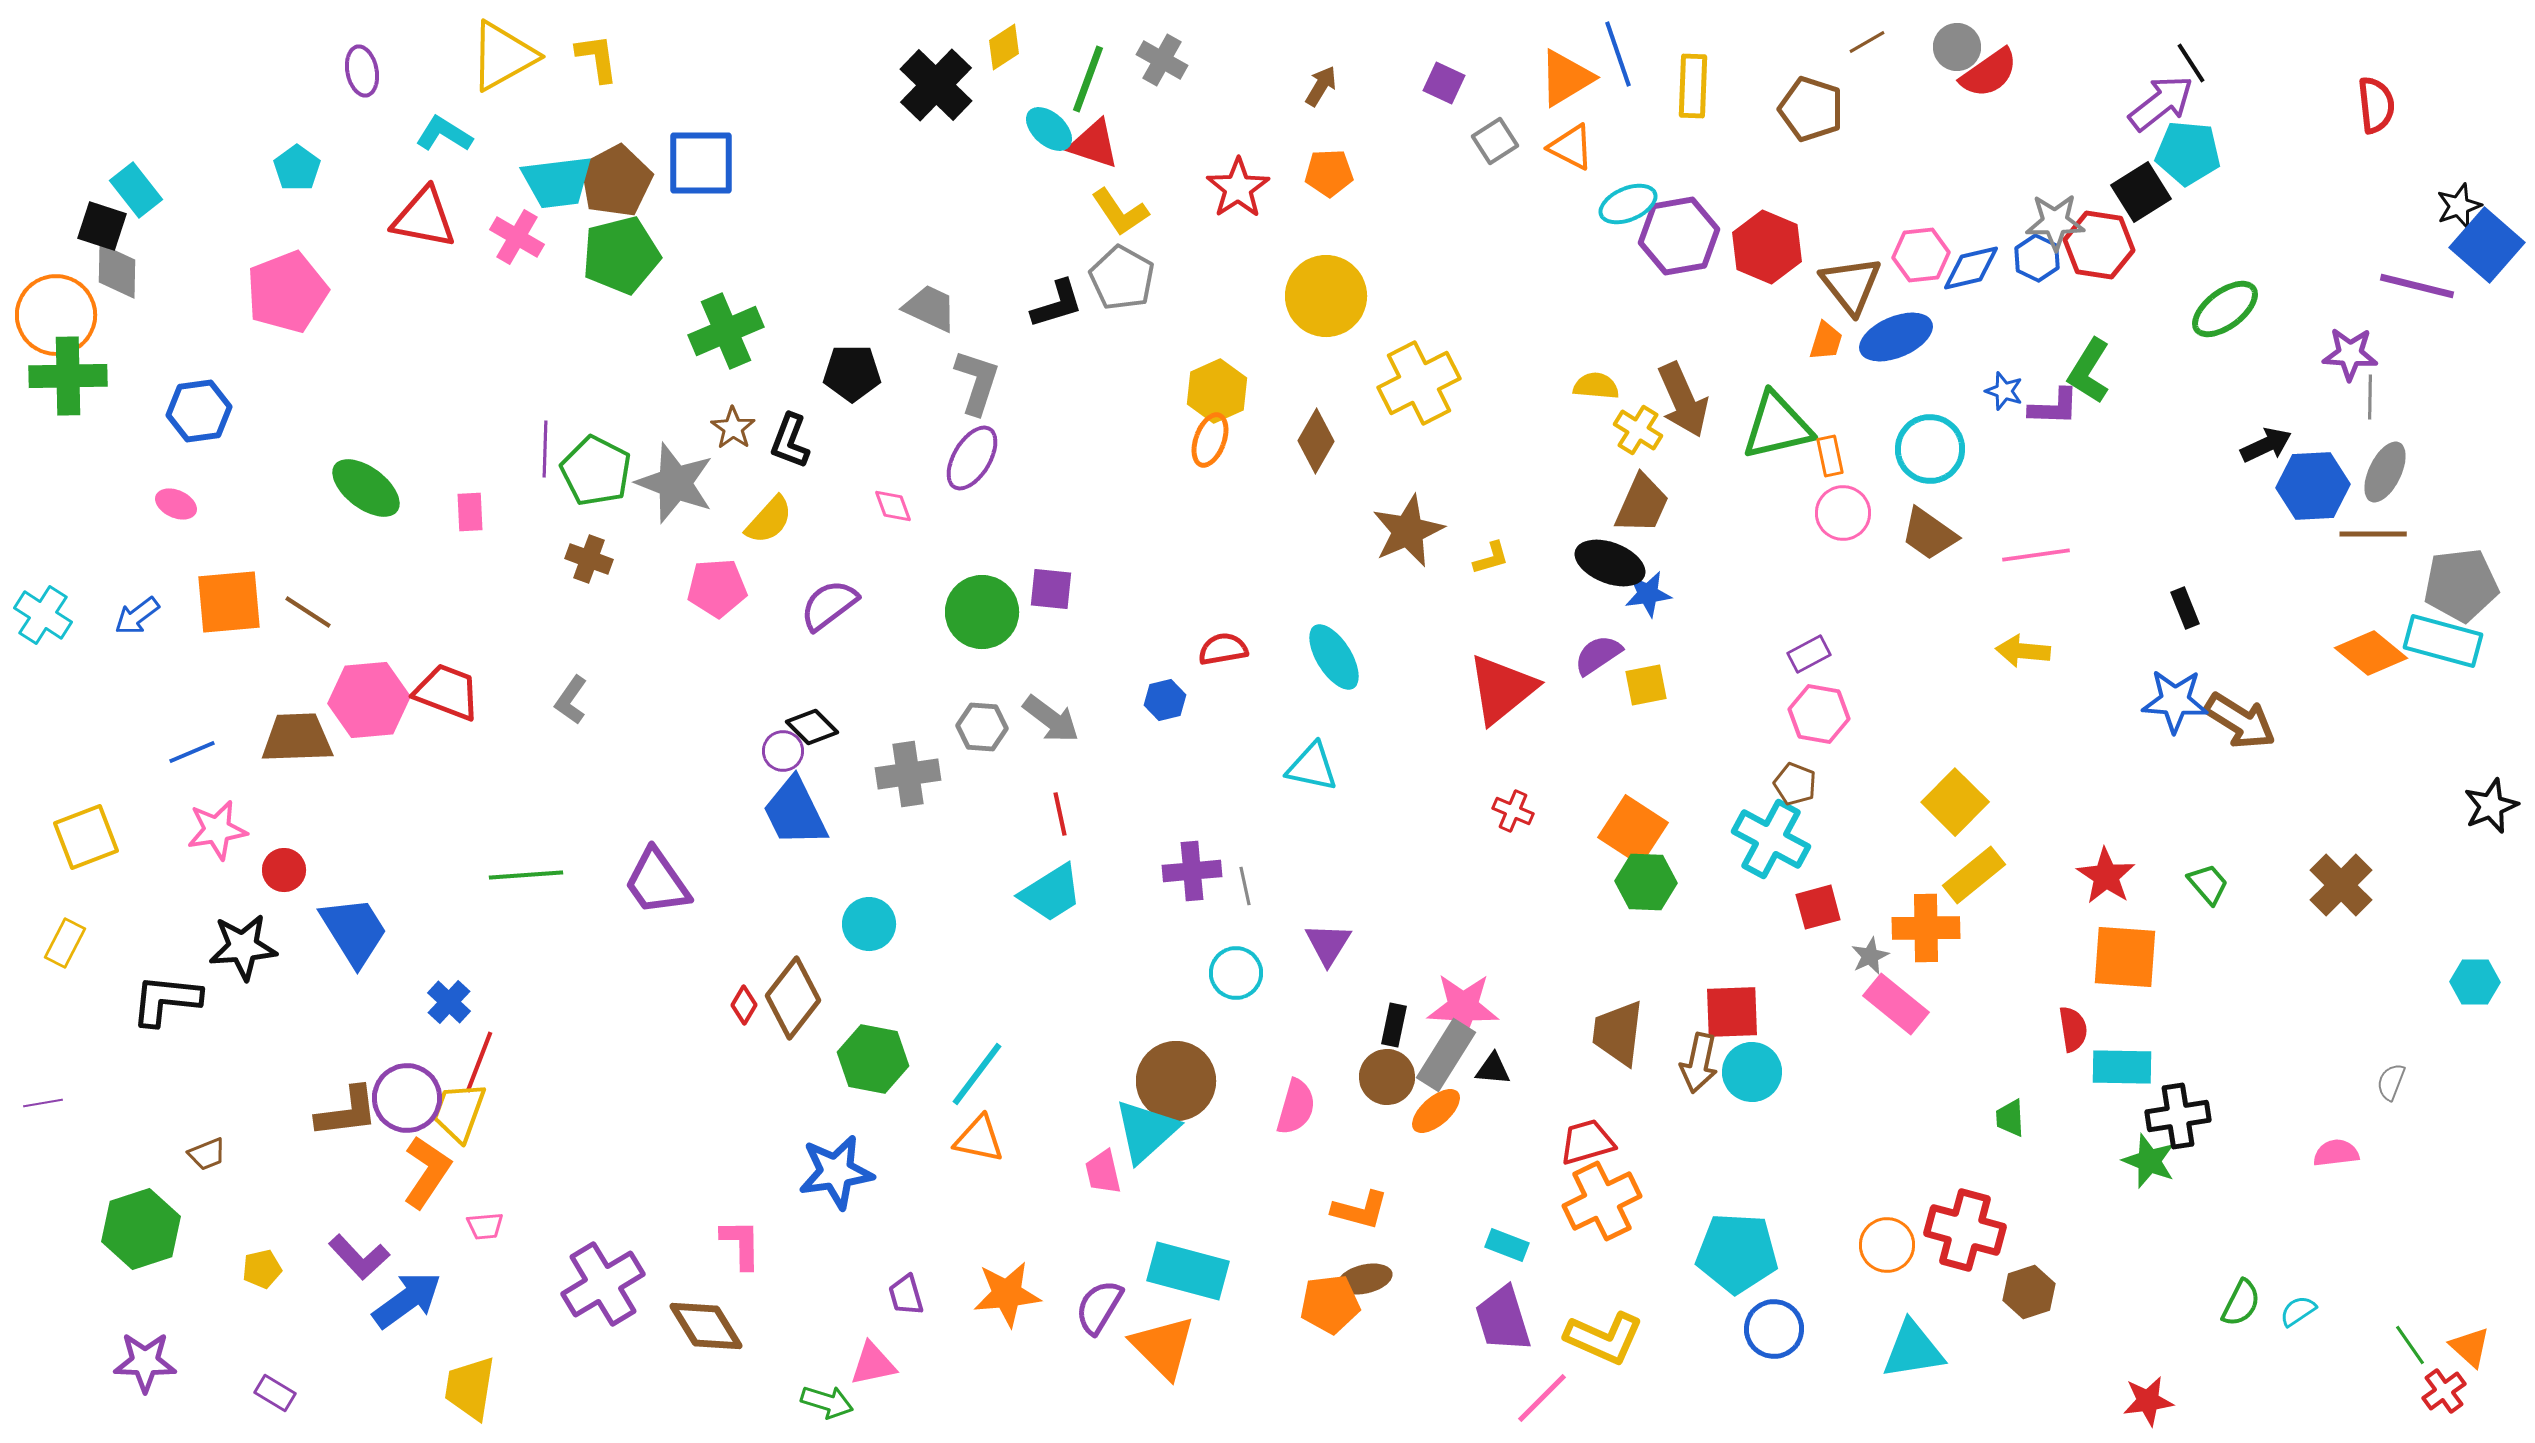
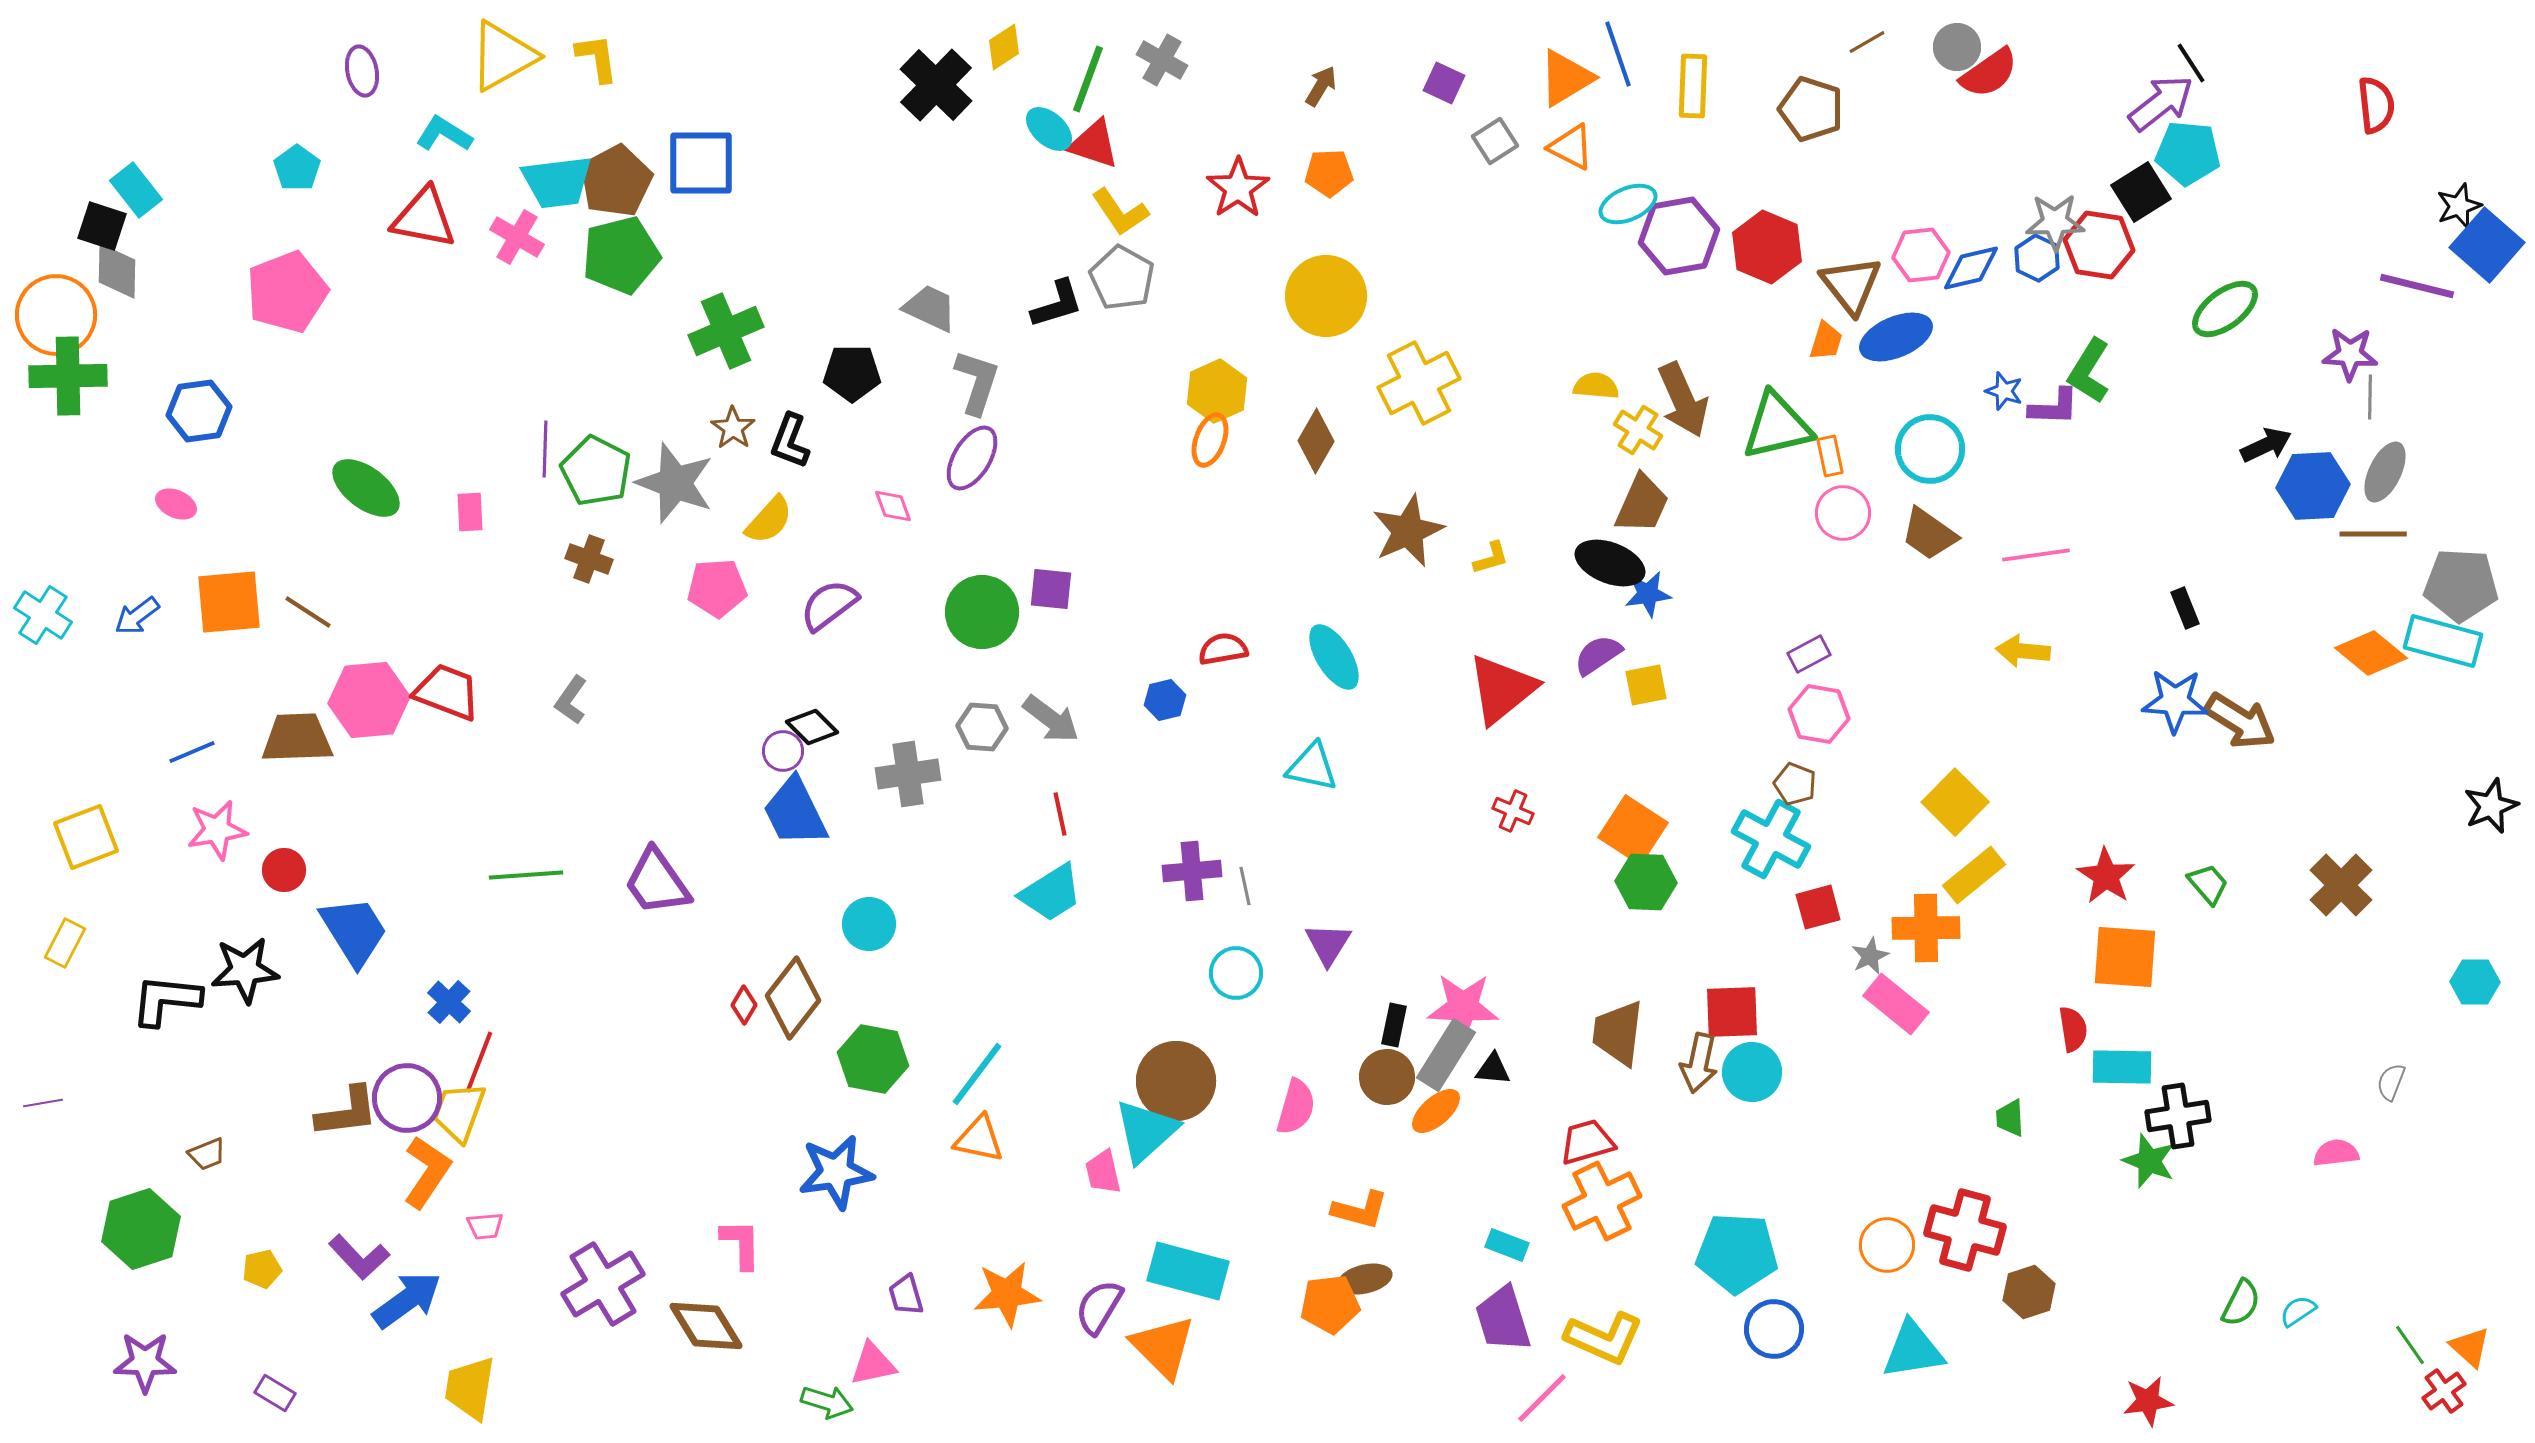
gray pentagon at (2461, 585): rotated 10 degrees clockwise
black star at (243, 947): moved 2 px right, 23 px down
